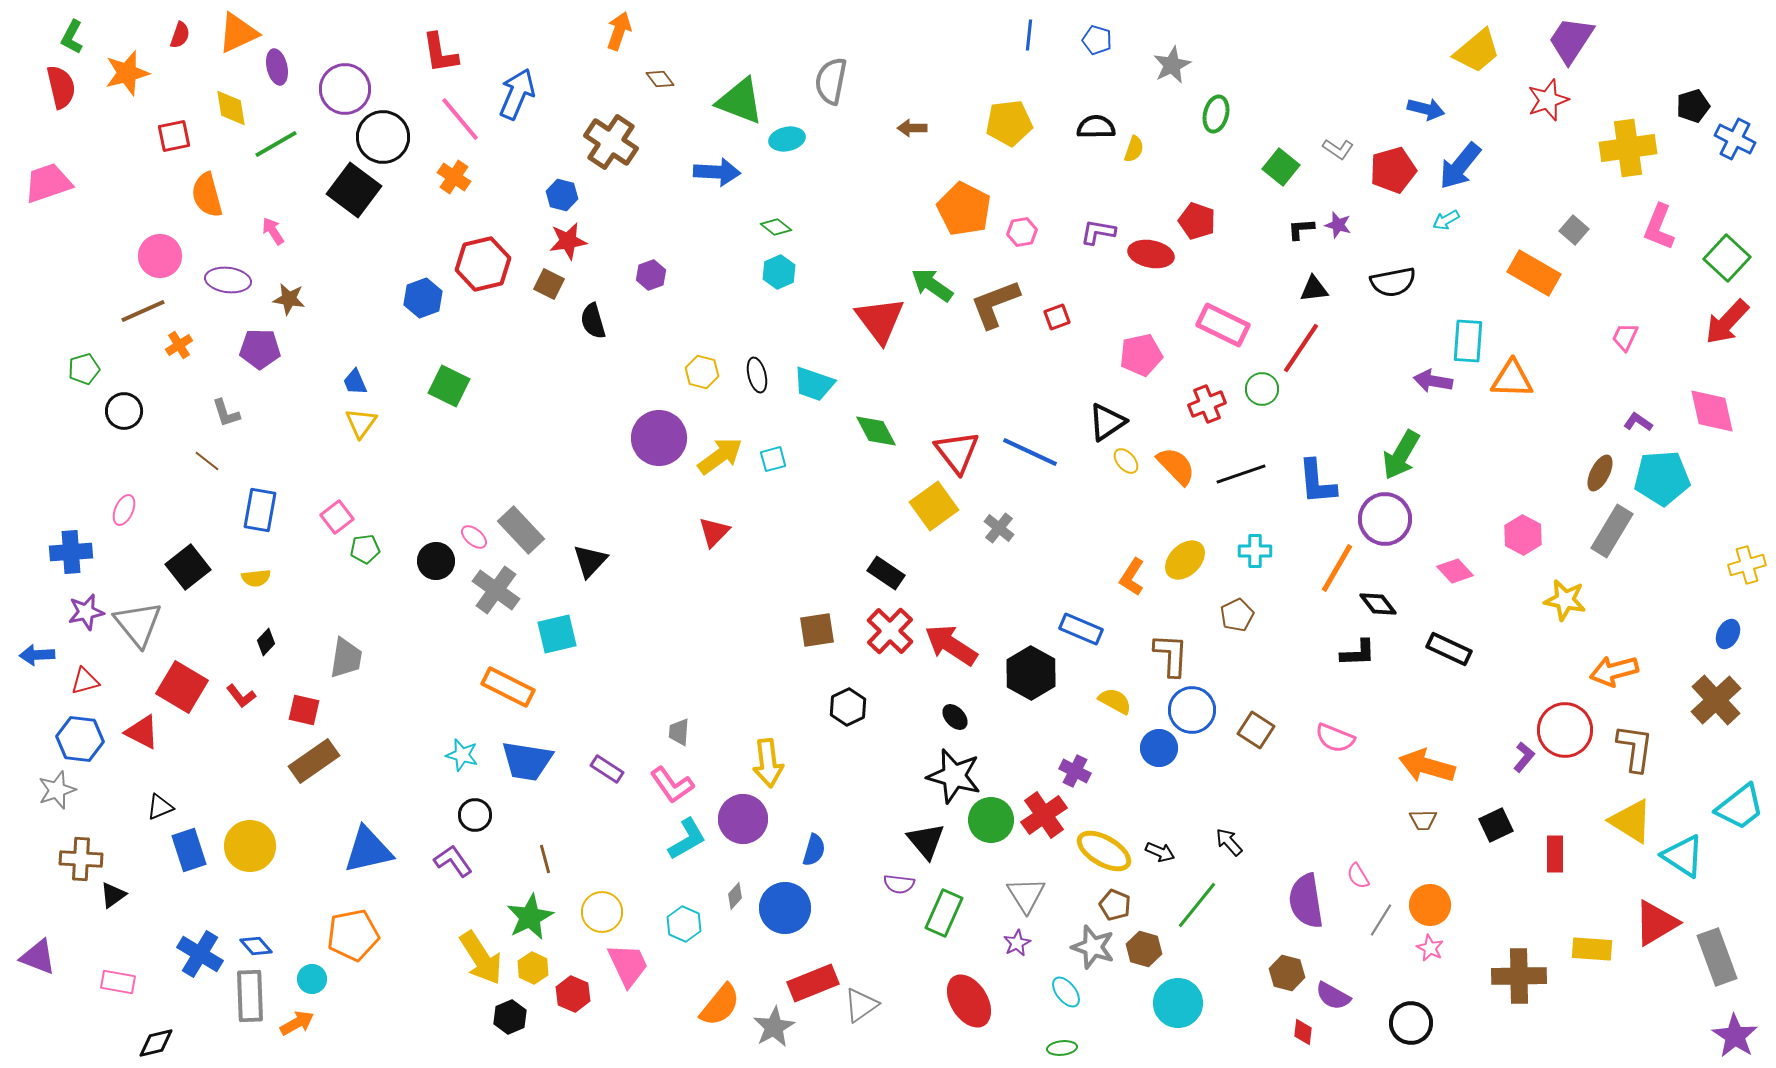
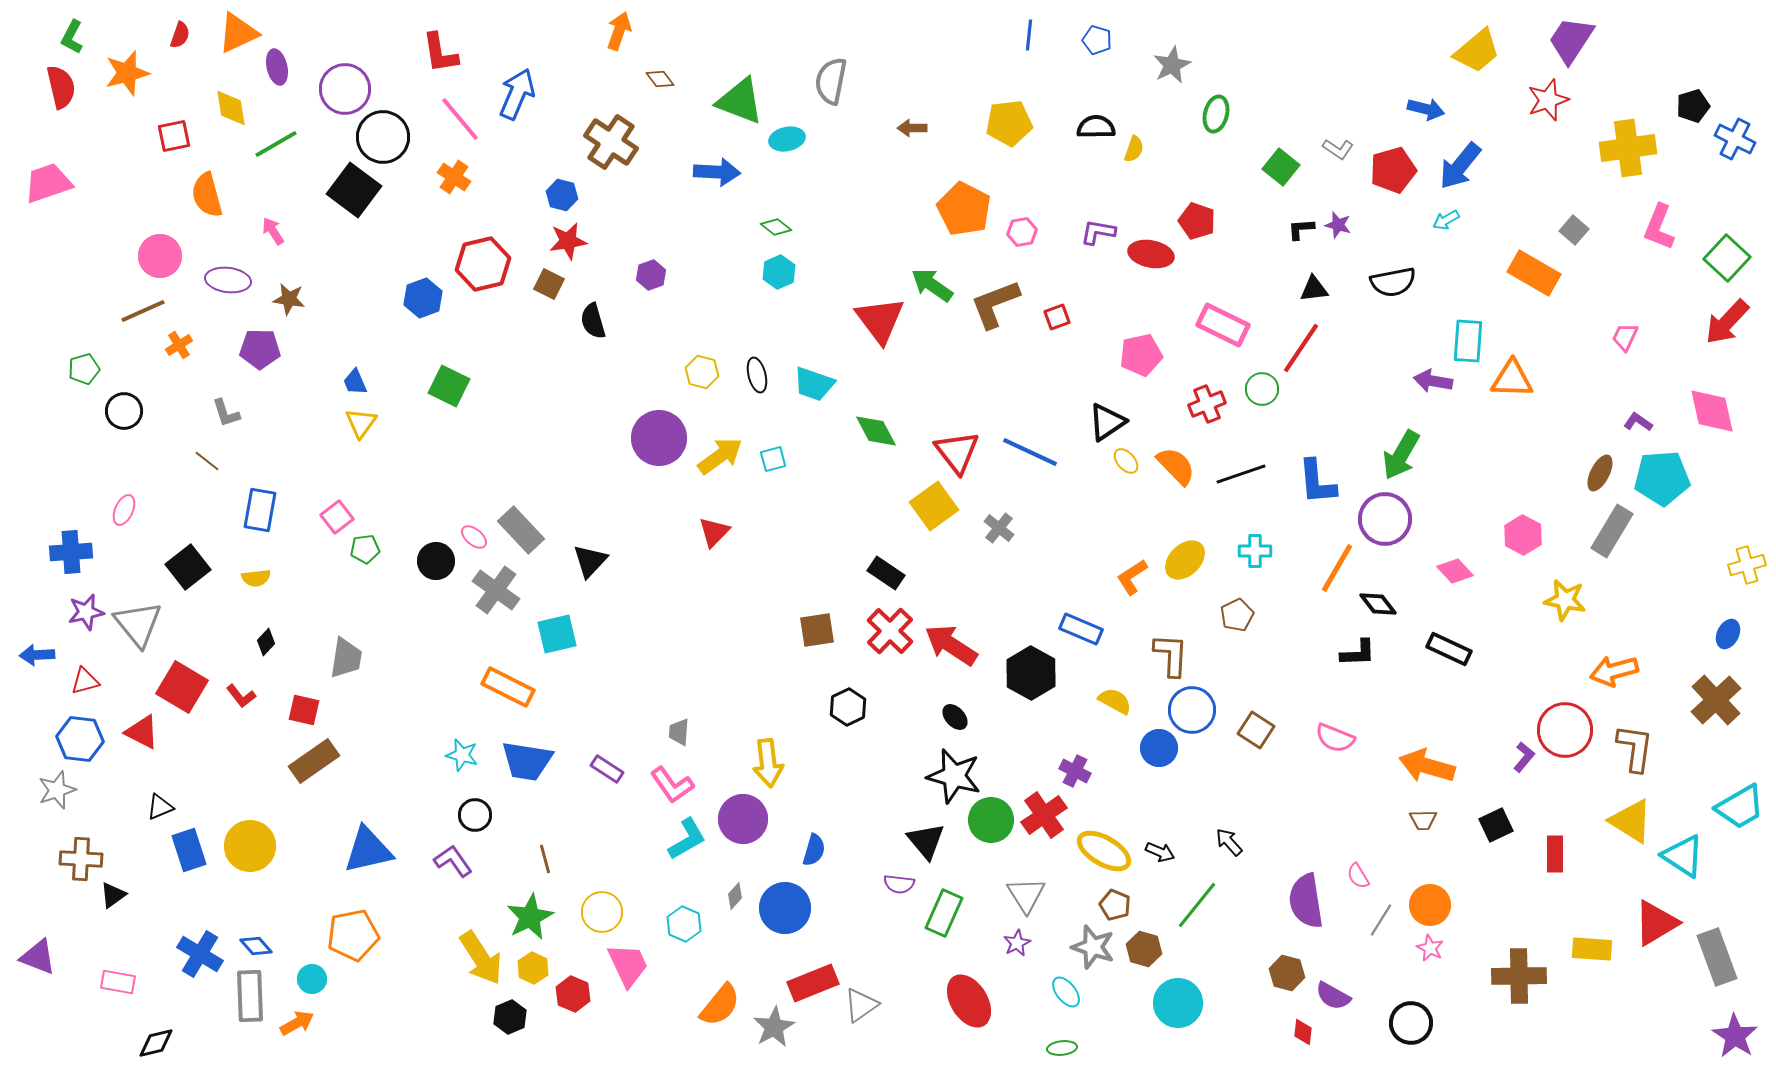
orange L-shape at (1132, 577): rotated 24 degrees clockwise
cyan trapezoid at (1740, 807): rotated 8 degrees clockwise
